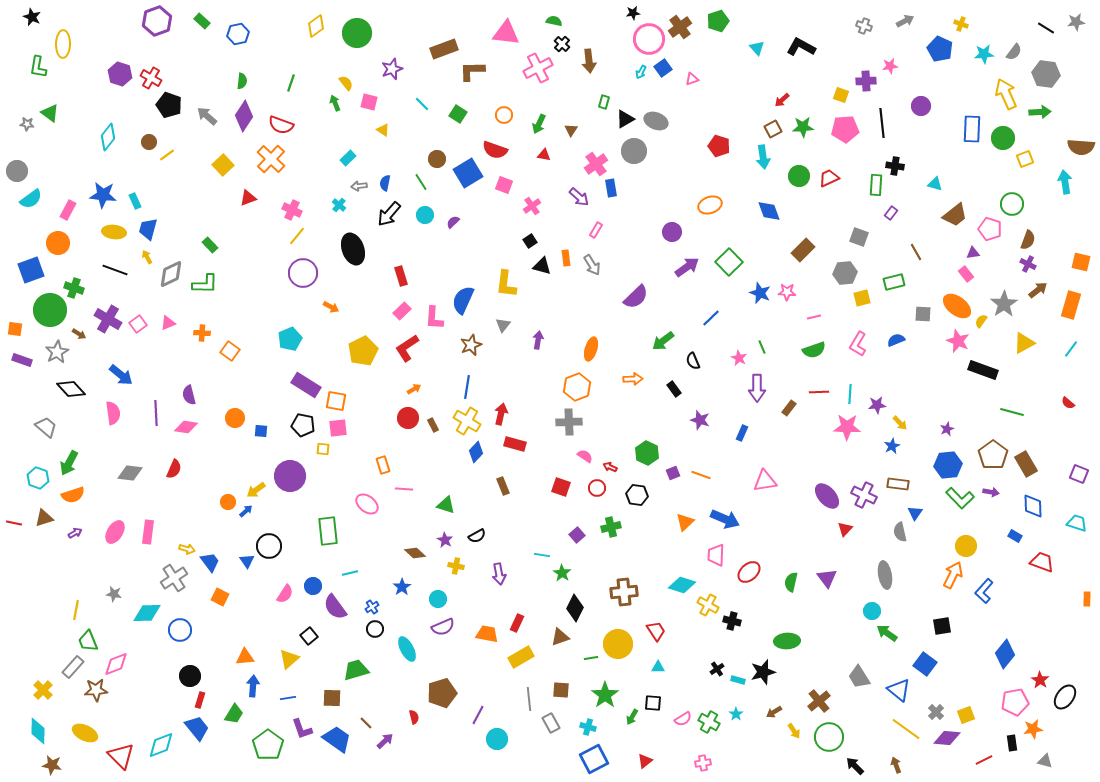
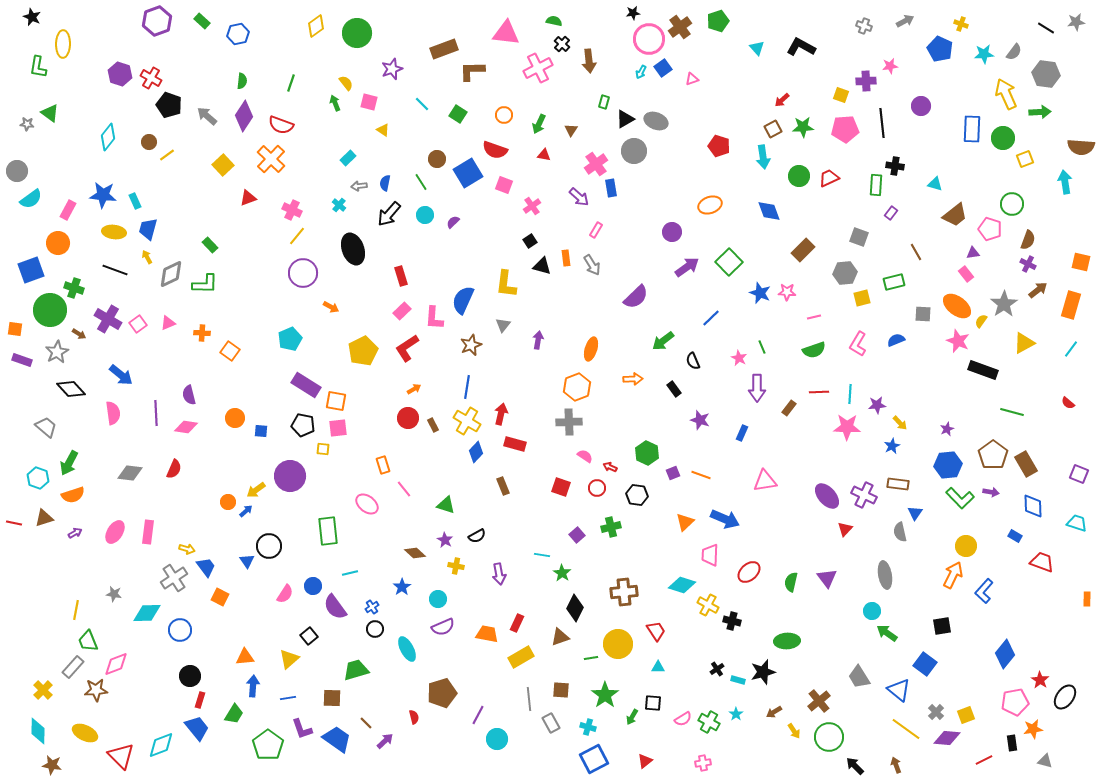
pink line at (404, 489): rotated 48 degrees clockwise
pink trapezoid at (716, 555): moved 6 px left
blue trapezoid at (210, 562): moved 4 px left, 5 px down
